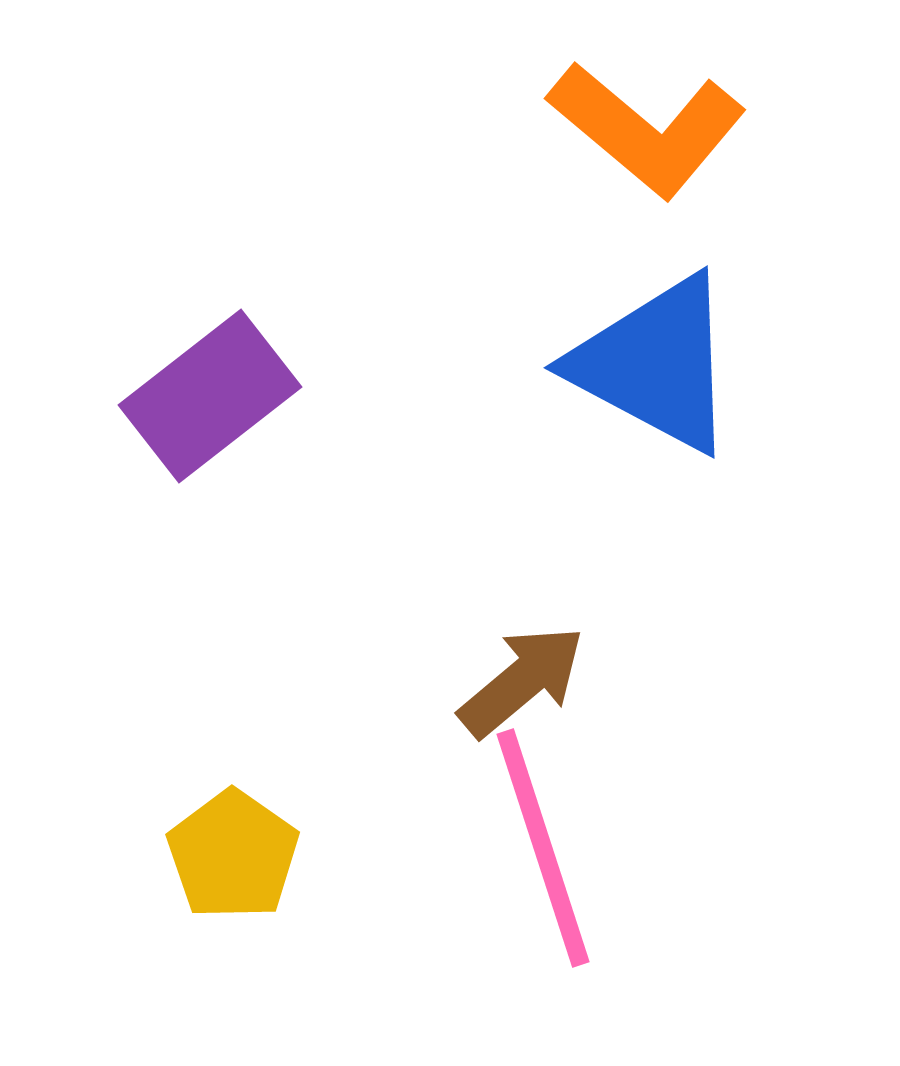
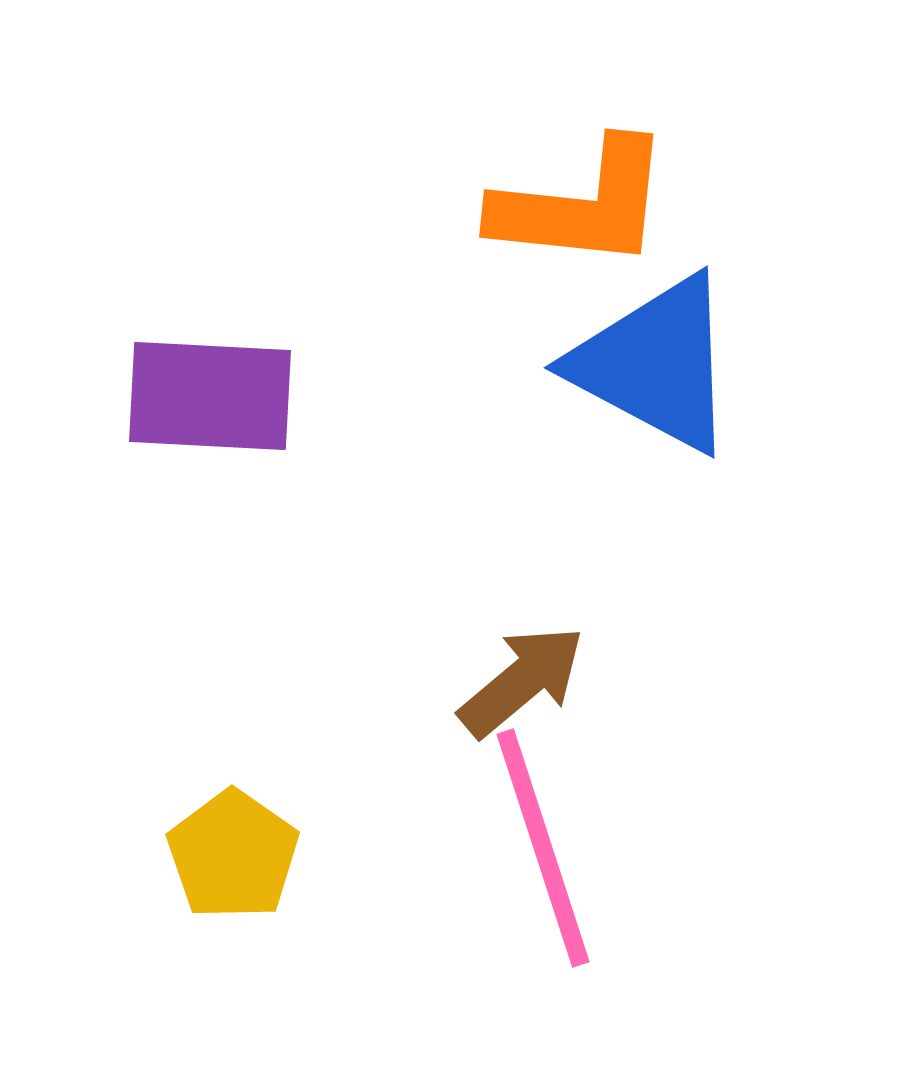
orange L-shape: moved 65 px left, 76 px down; rotated 34 degrees counterclockwise
purple rectangle: rotated 41 degrees clockwise
